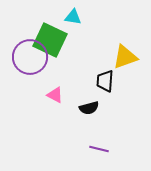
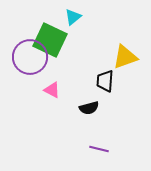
cyan triangle: rotated 48 degrees counterclockwise
pink triangle: moved 3 px left, 5 px up
